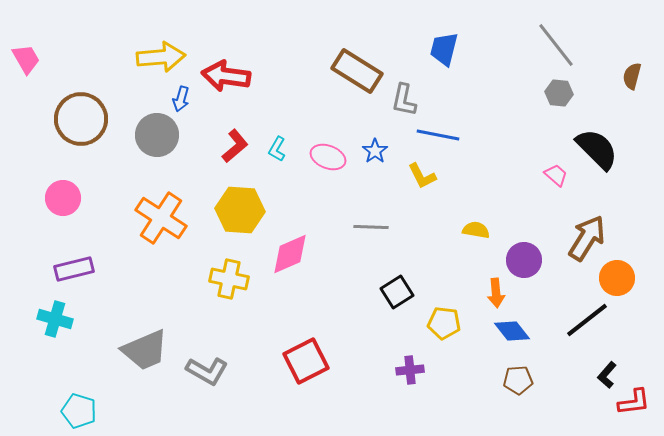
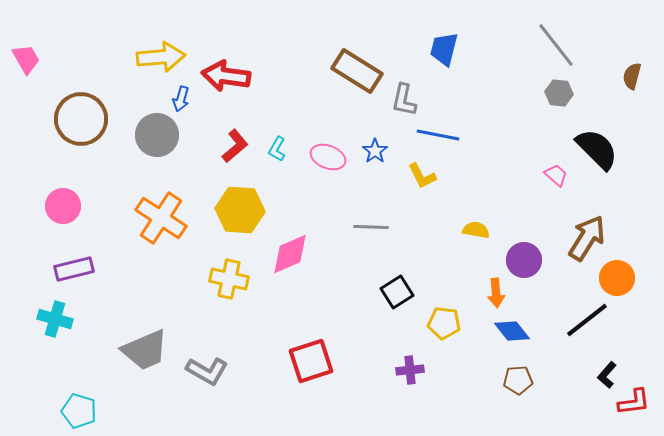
pink circle at (63, 198): moved 8 px down
red square at (306, 361): moved 5 px right; rotated 9 degrees clockwise
